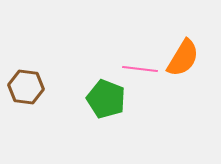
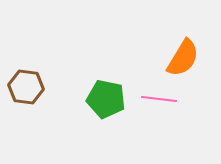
pink line: moved 19 px right, 30 px down
green pentagon: rotated 9 degrees counterclockwise
